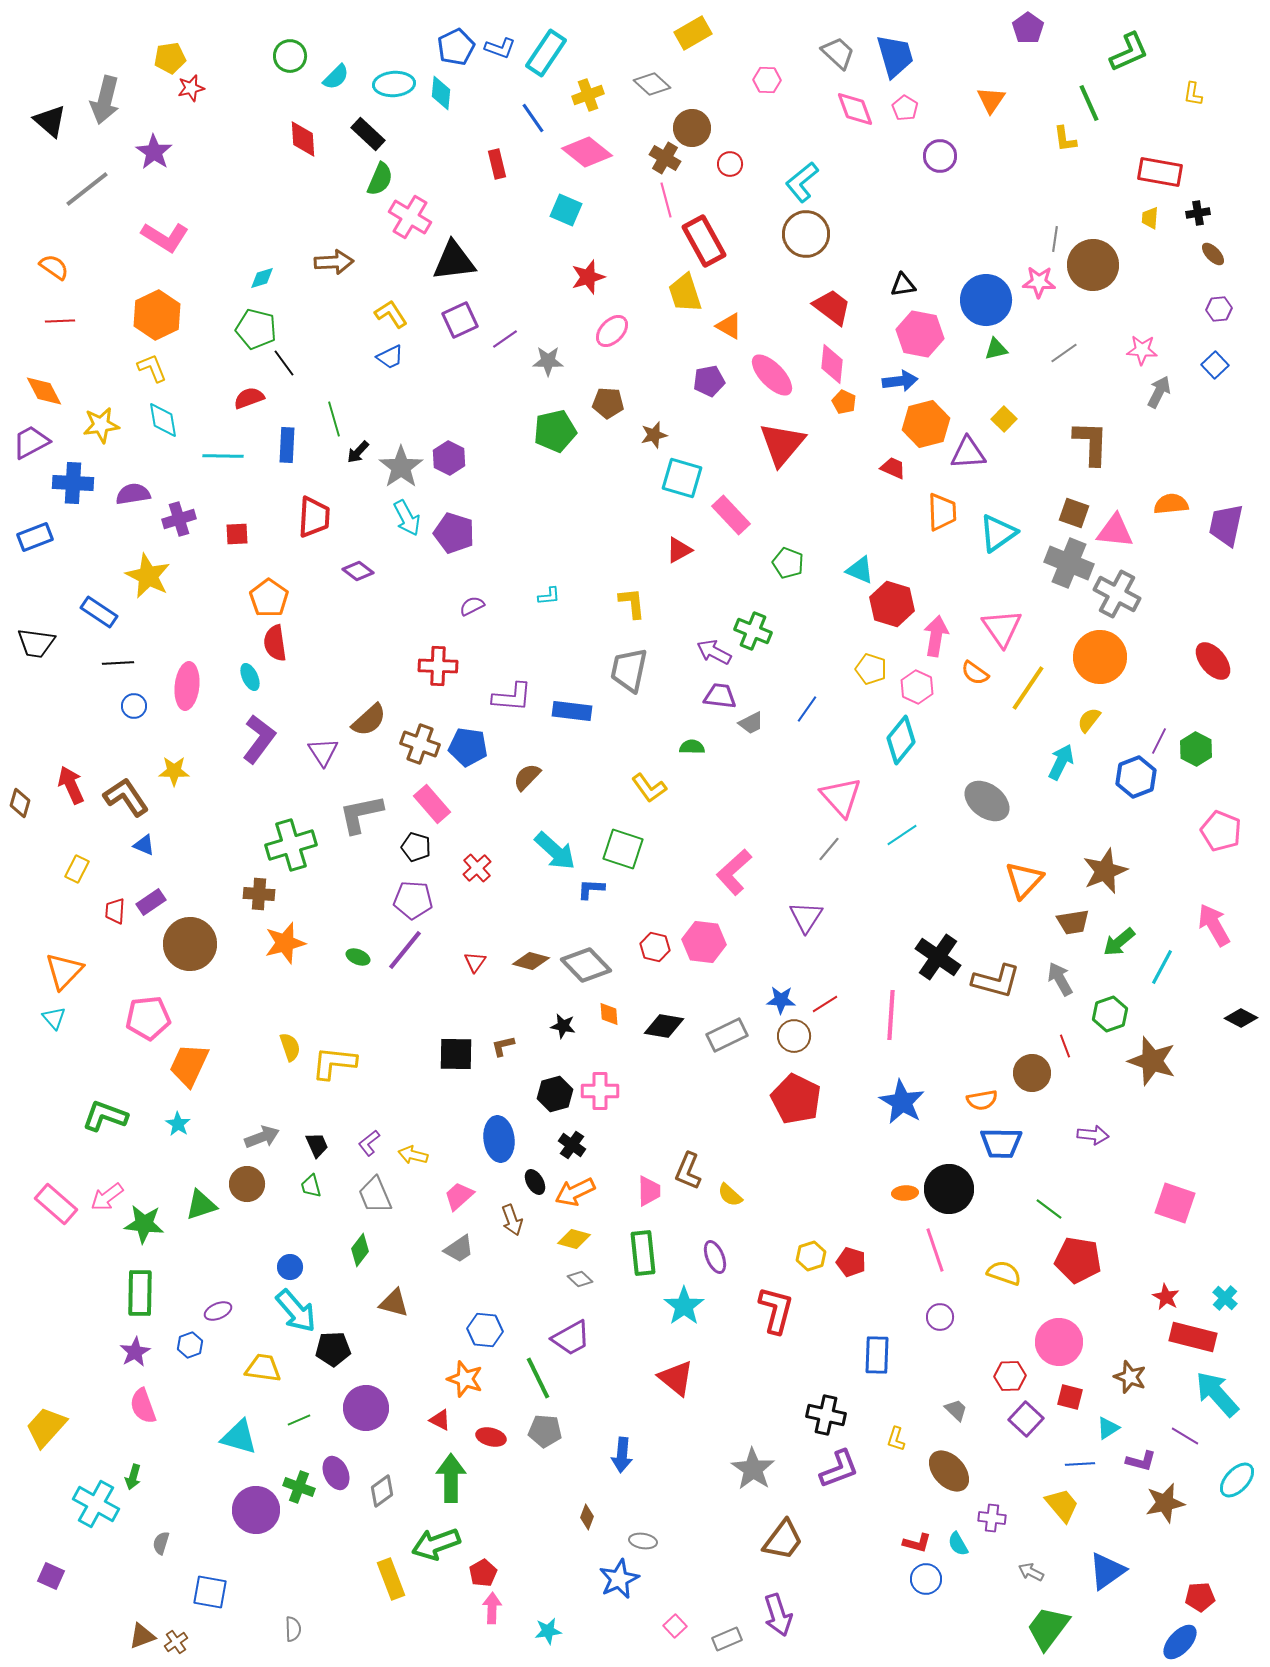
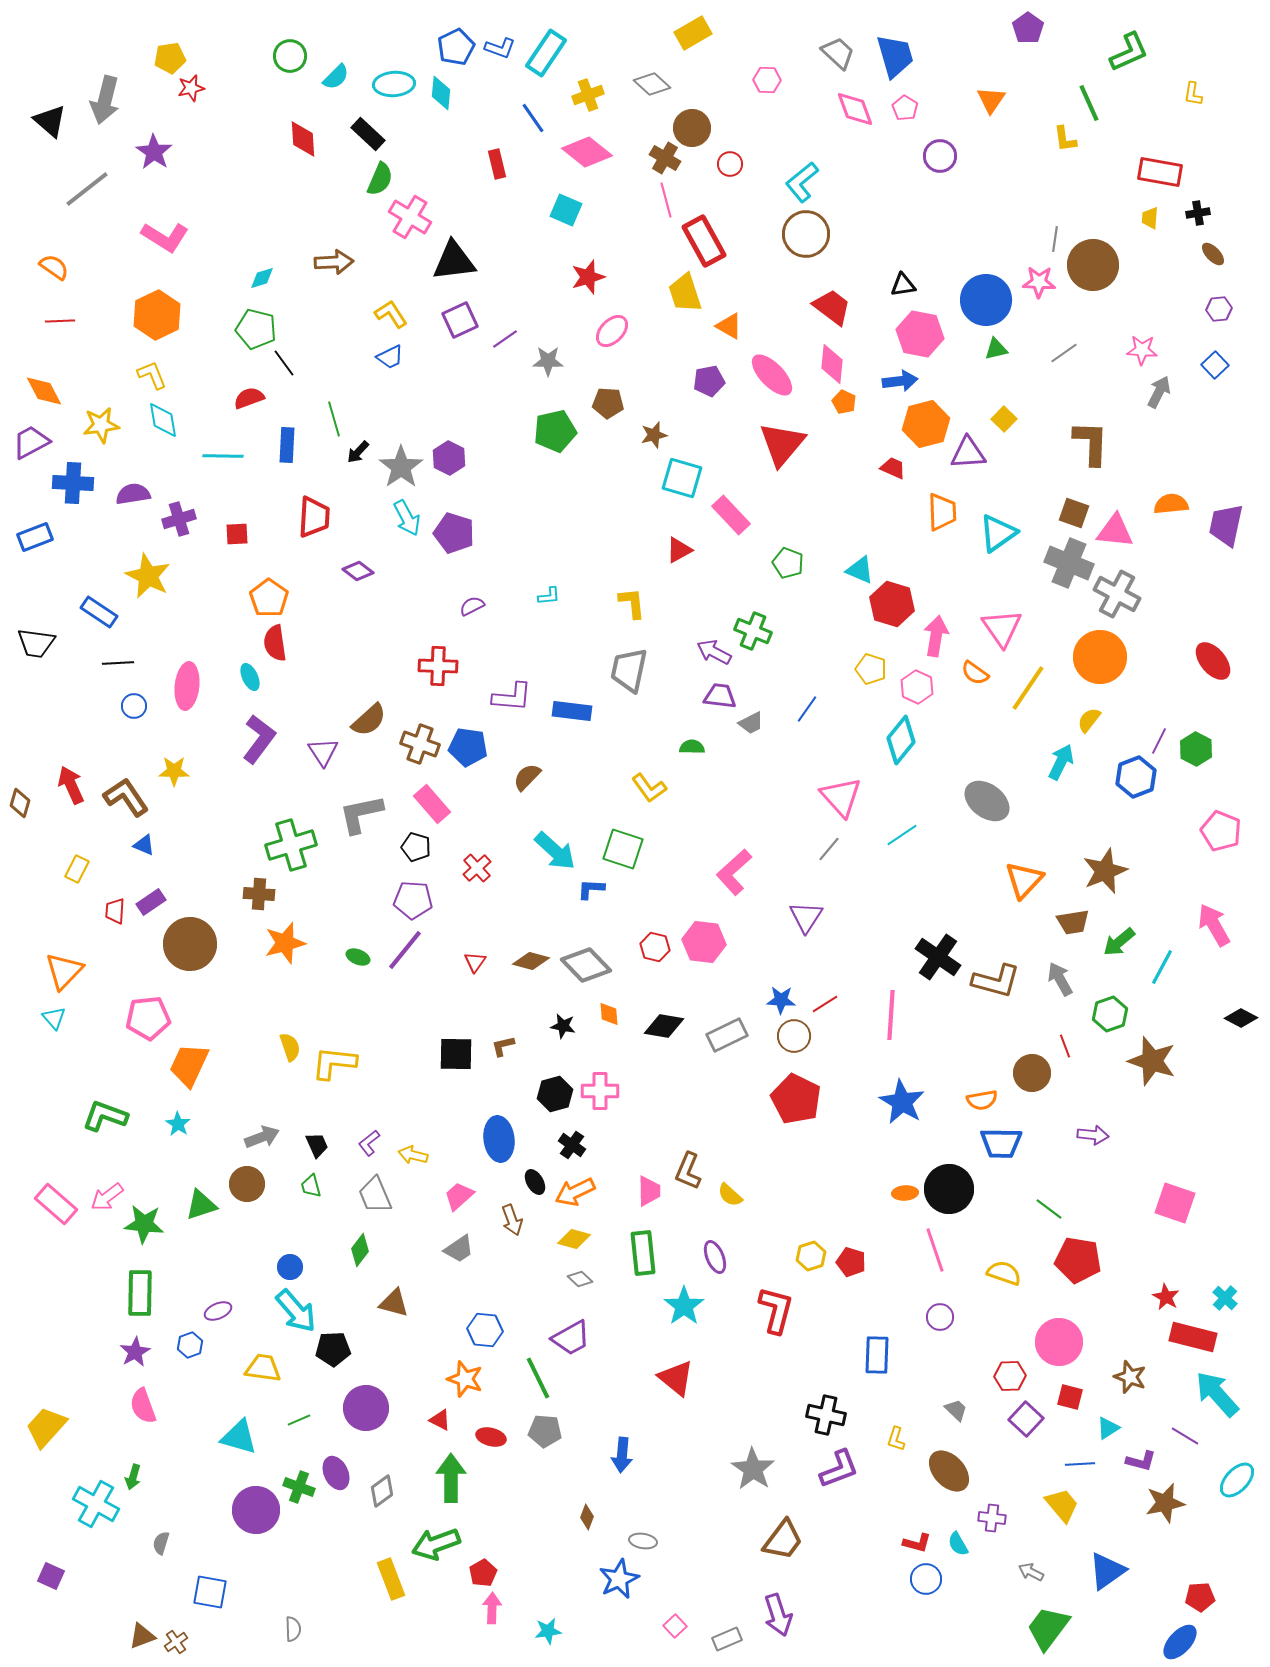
yellow L-shape at (152, 368): moved 7 px down
